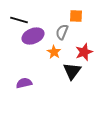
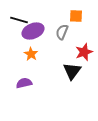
purple ellipse: moved 5 px up
orange star: moved 23 px left, 2 px down
